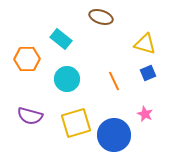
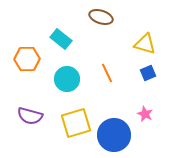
orange line: moved 7 px left, 8 px up
